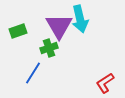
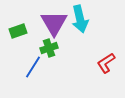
purple triangle: moved 5 px left, 3 px up
blue line: moved 6 px up
red L-shape: moved 1 px right, 20 px up
